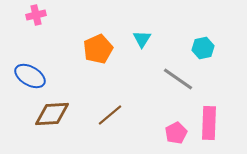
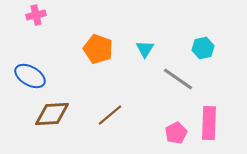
cyan triangle: moved 3 px right, 10 px down
orange pentagon: rotated 28 degrees counterclockwise
